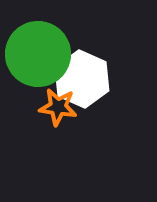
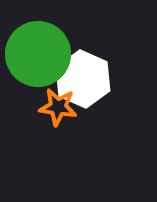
white hexagon: moved 1 px right
